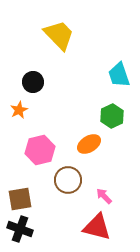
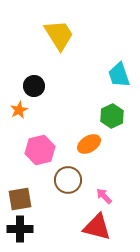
yellow trapezoid: rotated 12 degrees clockwise
black circle: moved 1 px right, 4 px down
black cross: rotated 20 degrees counterclockwise
